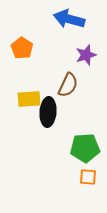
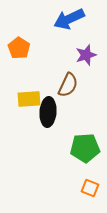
blue arrow: rotated 40 degrees counterclockwise
orange pentagon: moved 3 px left
orange square: moved 2 px right, 11 px down; rotated 18 degrees clockwise
